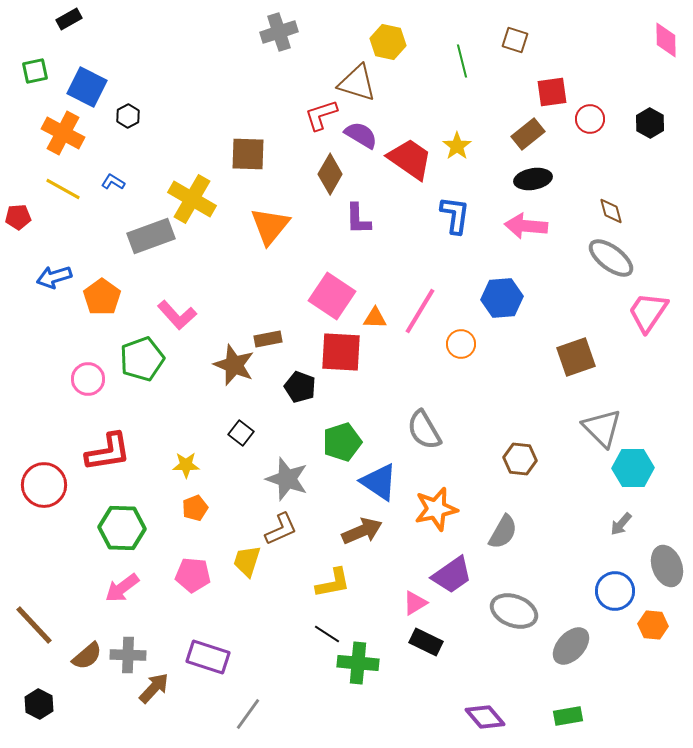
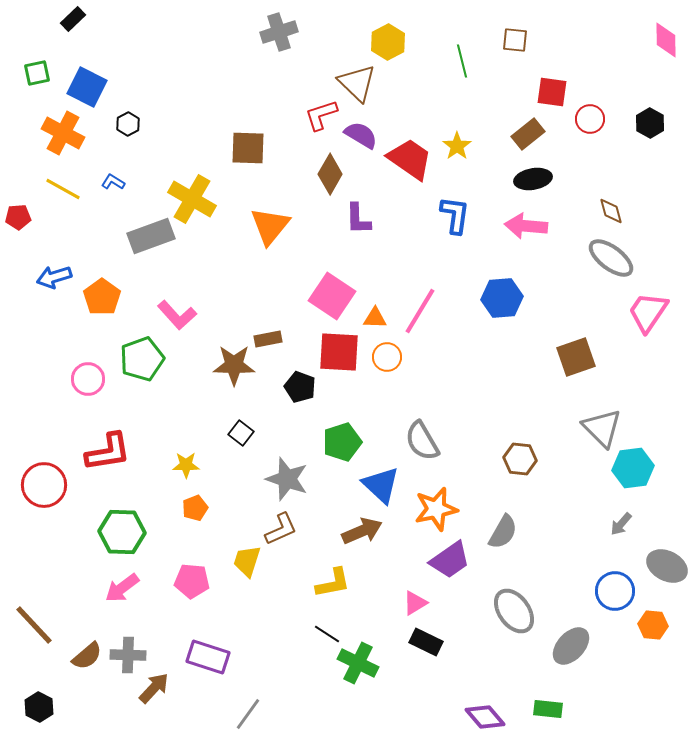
black rectangle at (69, 19): moved 4 px right; rotated 15 degrees counterclockwise
brown square at (515, 40): rotated 12 degrees counterclockwise
yellow hexagon at (388, 42): rotated 20 degrees clockwise
green square at (35, 71): moved 2 px right, 2 px down
brown triangle at (357, 83): rotated 27 degrees clockwise
red square at (552, 92): rotated 16 degrees clockwise
black hexagon at (128, 116): moved 8 px down
brown square at (248, 154): moved 6 px up
orange circle at (461, 344): moved 74 px left, 13 px down
red square at (341, 352): moved 2 px left
brown star at (234, 365): rotated 21 degrees counterclockwise
gray semicircle at (424, 430): moved 2 px left, 11 px down
cyan hexagon at (633, 468): rotated 6 degrees counterclockwise
blue triangle at (379, 482): moved 2 px right, 3 px down; rotated 9 degrees clockwise
green hexagon at (122, 528): moved 4 px down
gray ellipse at (667, 566): rotated 42 degrees counterclockwise
pink pentagon at (193, 575): moved 1 px left, 6 px down
purple trapezoid at (452, 575): moved 2 px left, 15 px up
gray ellipse at (514, 611): rotated 33 degrees clockwise
green cross at (358, 663): rotated 21 degrees clockwise
black hexagon at (39, 704): moved 3 px down
green rectangle at (568, 716): moved 20 px left, 7 px up; rotated 16 degrees clockwise
